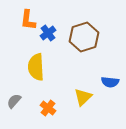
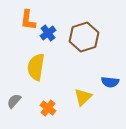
yellow semicircle: rotated 12 degrees clockwise
